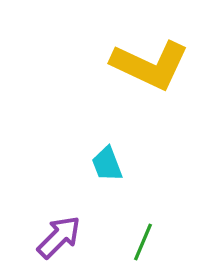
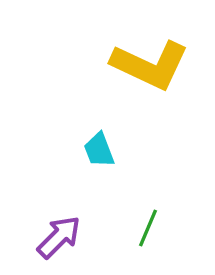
cyan trapezoid: moved 8 px left, 14 px up
green line: moved 5 px right, 14 px up
